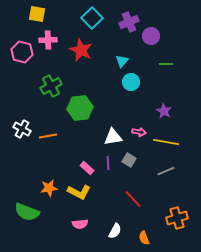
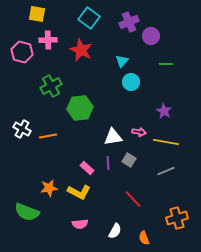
cyan square: moved 3 px left; rotated 10 degrees counterclockwise
